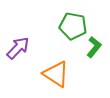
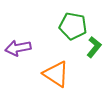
purple arrow: rotated 145 degrees counterclockwise
